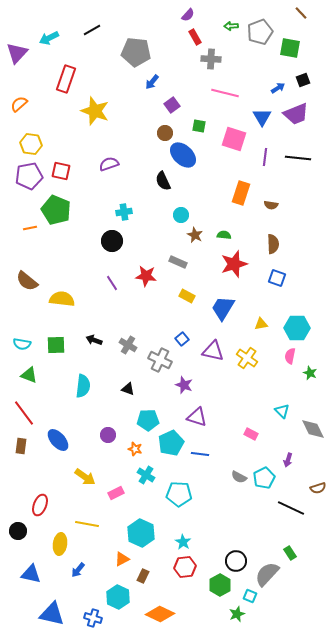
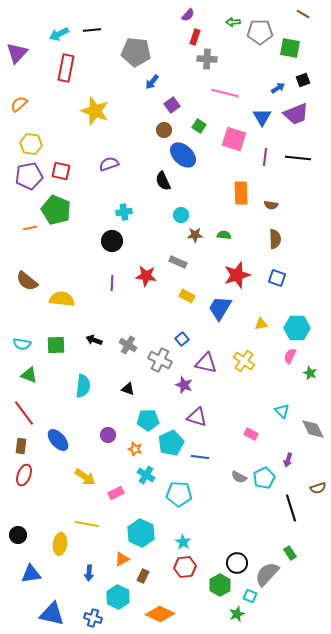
brown line at (301, 13): moved 2 px right, 1 px down; rotated 16 degrees counterclockwise
green arrow at (231, 26): moved 2 px right, 4 px up
black line at (92, 30): rotated 24 degrees clockwise
gray pentagon at (260, 32): rotated 20 degrees clockwise
red rectangle at (195, 37): rotated 49 degrees clockwise
cyan arrow at (49, 38): moved 10 px right, 4 px up
gray cross at (211, 59): moved 4 px left
red rectangle at (66, 79): moved 11 px up; rotated 8 degrees counterclockwise
green square at (199, 126): rotated 24 degrees clockwise
brown circle at (165, 133): moved 1 px left, 3 px up
orange rectangle at (241, 193): rotated 20 degrees counterclockwise
brown star at (195, 235): rotated 28 degrees counterclockwise
brown semicircle at (273, 244): moved 2 px right, 5 px up
red star at (234, 264): moved 3 px right, 11 px down
purple line at (112, 283): rotated 35 degrees clockwise
blue trapezoid at (223, 308): moved 3 px left
purple triangle at (213, 351): moved 7 px left, 12 px down
pink semicircle at (290, 356): rotated 14 degrees clockwise
yellow cross at (247, 358): moved 3 px left, 3 px down
blue line at (200, 454): moved 3 px down
red ellipse at (40, 505): moved 16 px left, 30 px up
black line at (291, 508): rotated 48 degrees clockwise
black circle at (18, 531): moved 4 px down
black circle at (236, 561): moved 1 px right, 2 px down
blue arrow at (78, 570): moved 11 px right, 3 px down; rotated 35 degrees counterclockwise
blue triangle at (31, 574): rotated 20 degrees counterclockwise
